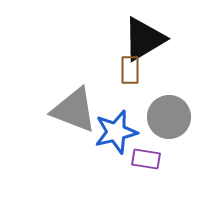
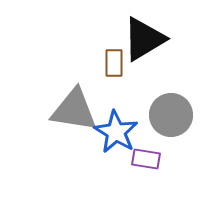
brown rectangle: moved 16 px left, 7 px up
gray triangle: rotated 12 degrees counterclockwise
gray circle: moved 2 px right, 2 px up
blue star: rotated 27 degrees counterclockwise
